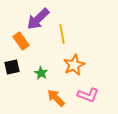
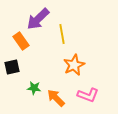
green star: moved 7 px left, 15 px down; rotated 24 degrees counterclockwise
